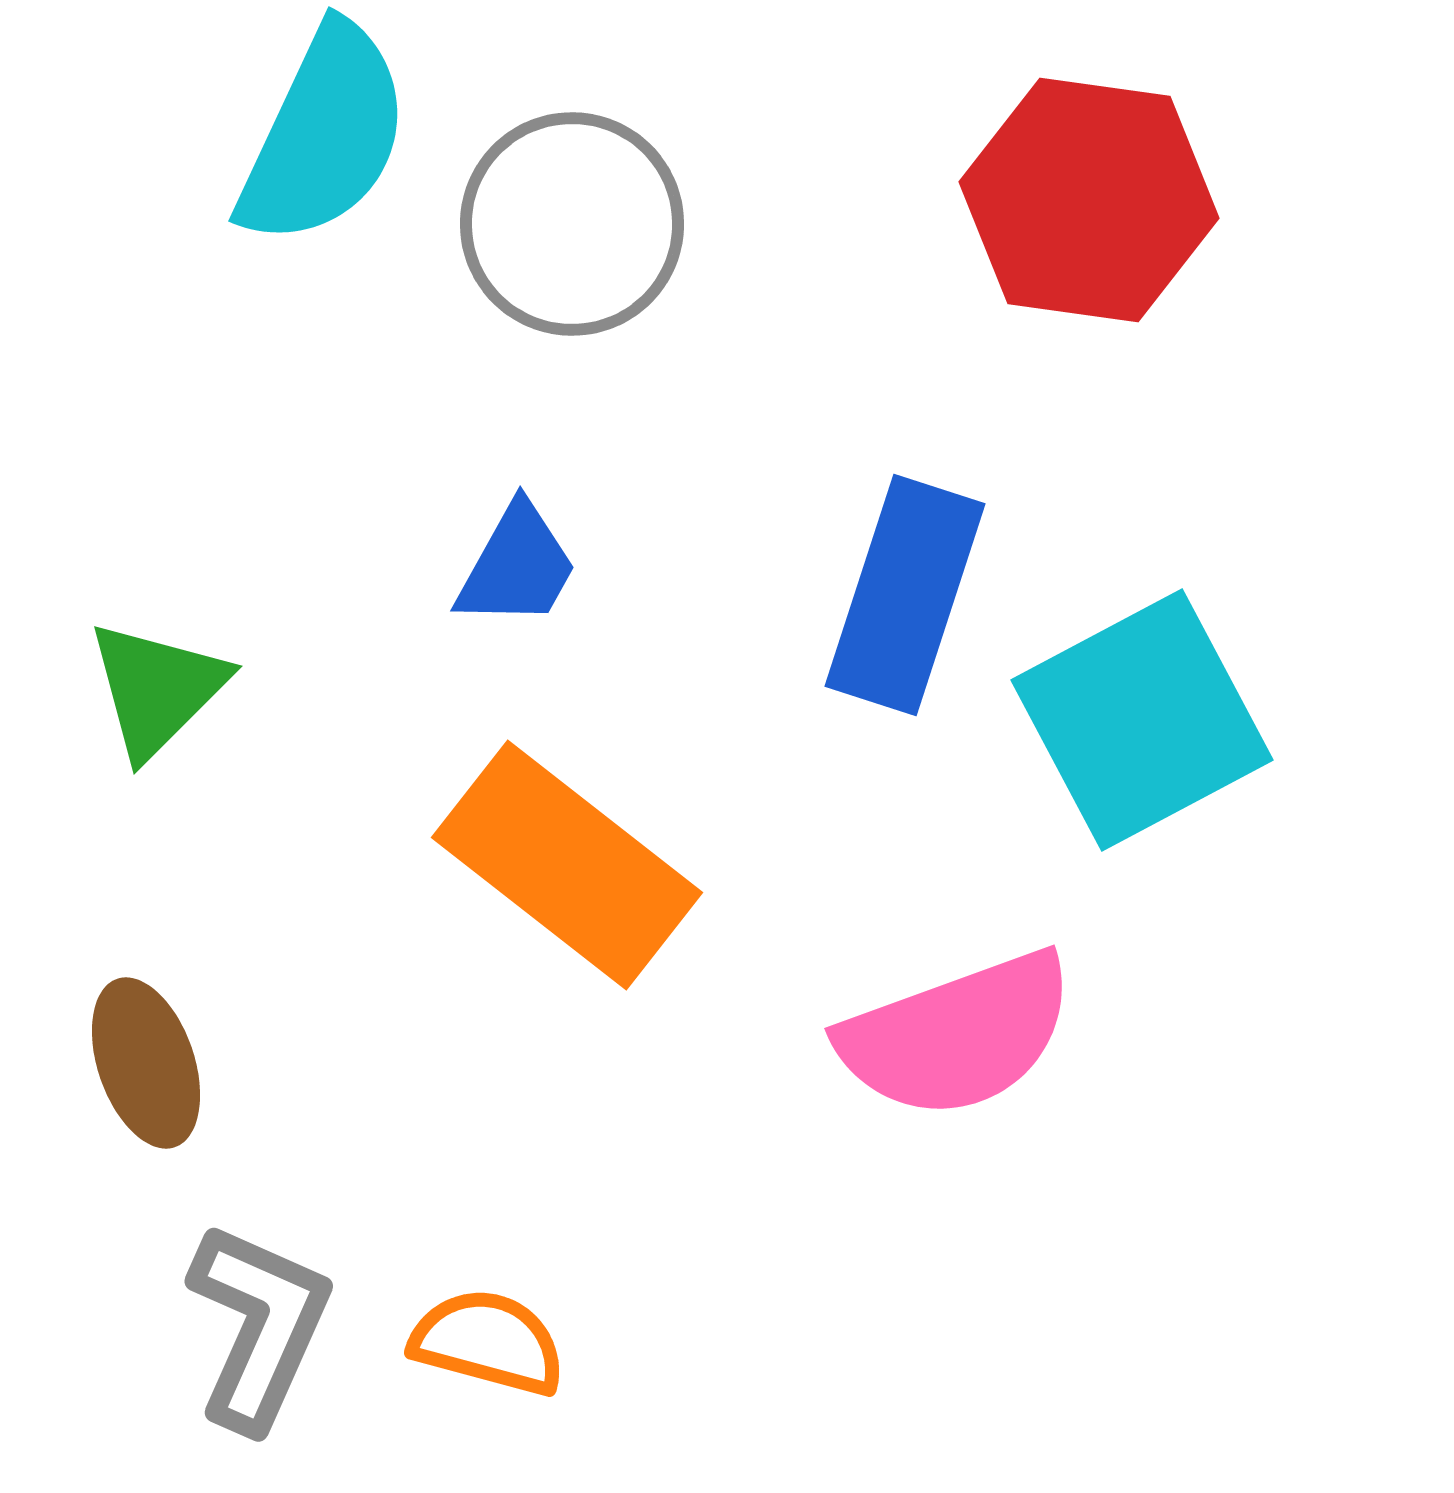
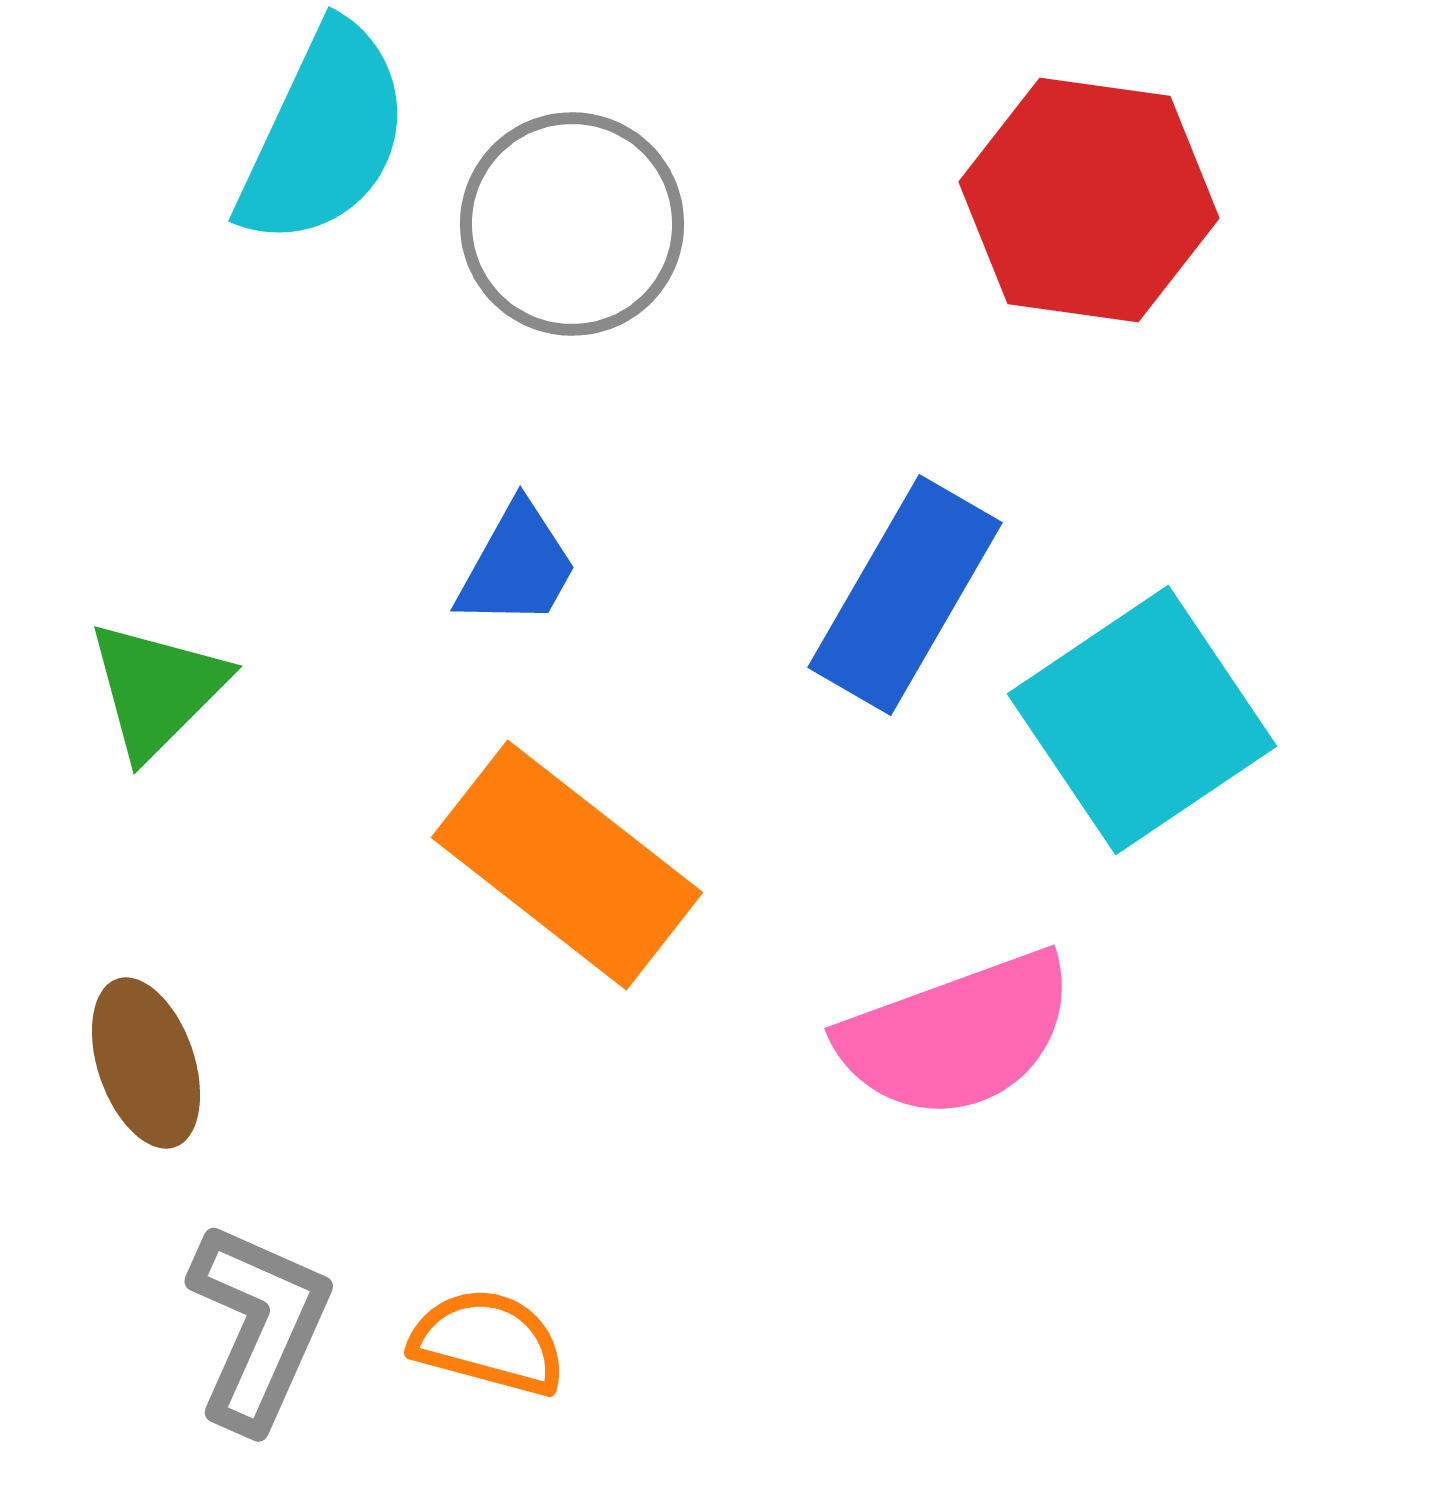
blue rectangle: rotated 12 degrees clockwise
cyan square: rotated 6 degrees counterclockwise
